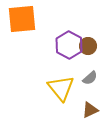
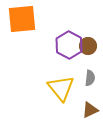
gray semicircle: rotated 42 degrees counterclockwise
